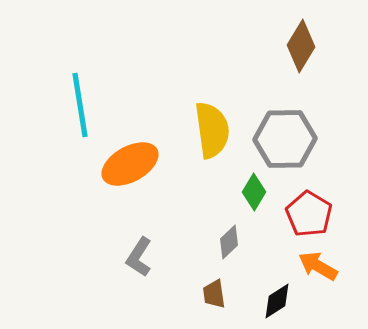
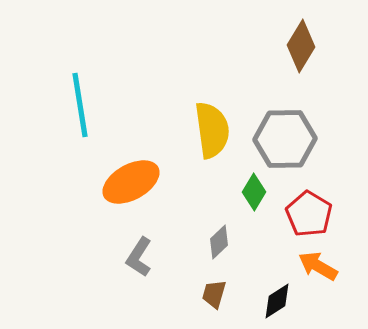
orange ellipse: moved 1 px right, 18 px down
gray diamond: moved 10 px left
brown trapezoid: rotated 24 degrees clockwise
